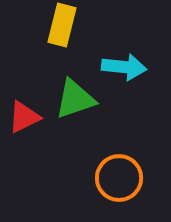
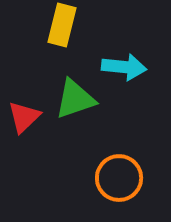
red triangle: rotated 18 degrees counterclockwise
